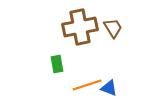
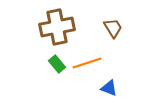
brown cross: moved 23 px left
green rectangle: rotated 30 degrees counterclockwise
orange line: moved 22 px up
